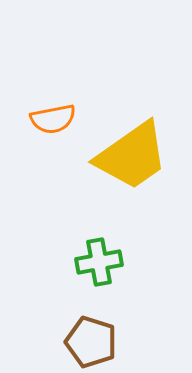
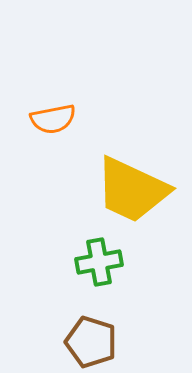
yellow trapezoid: moved 34 px down; rotated 60 degrees clockwise
